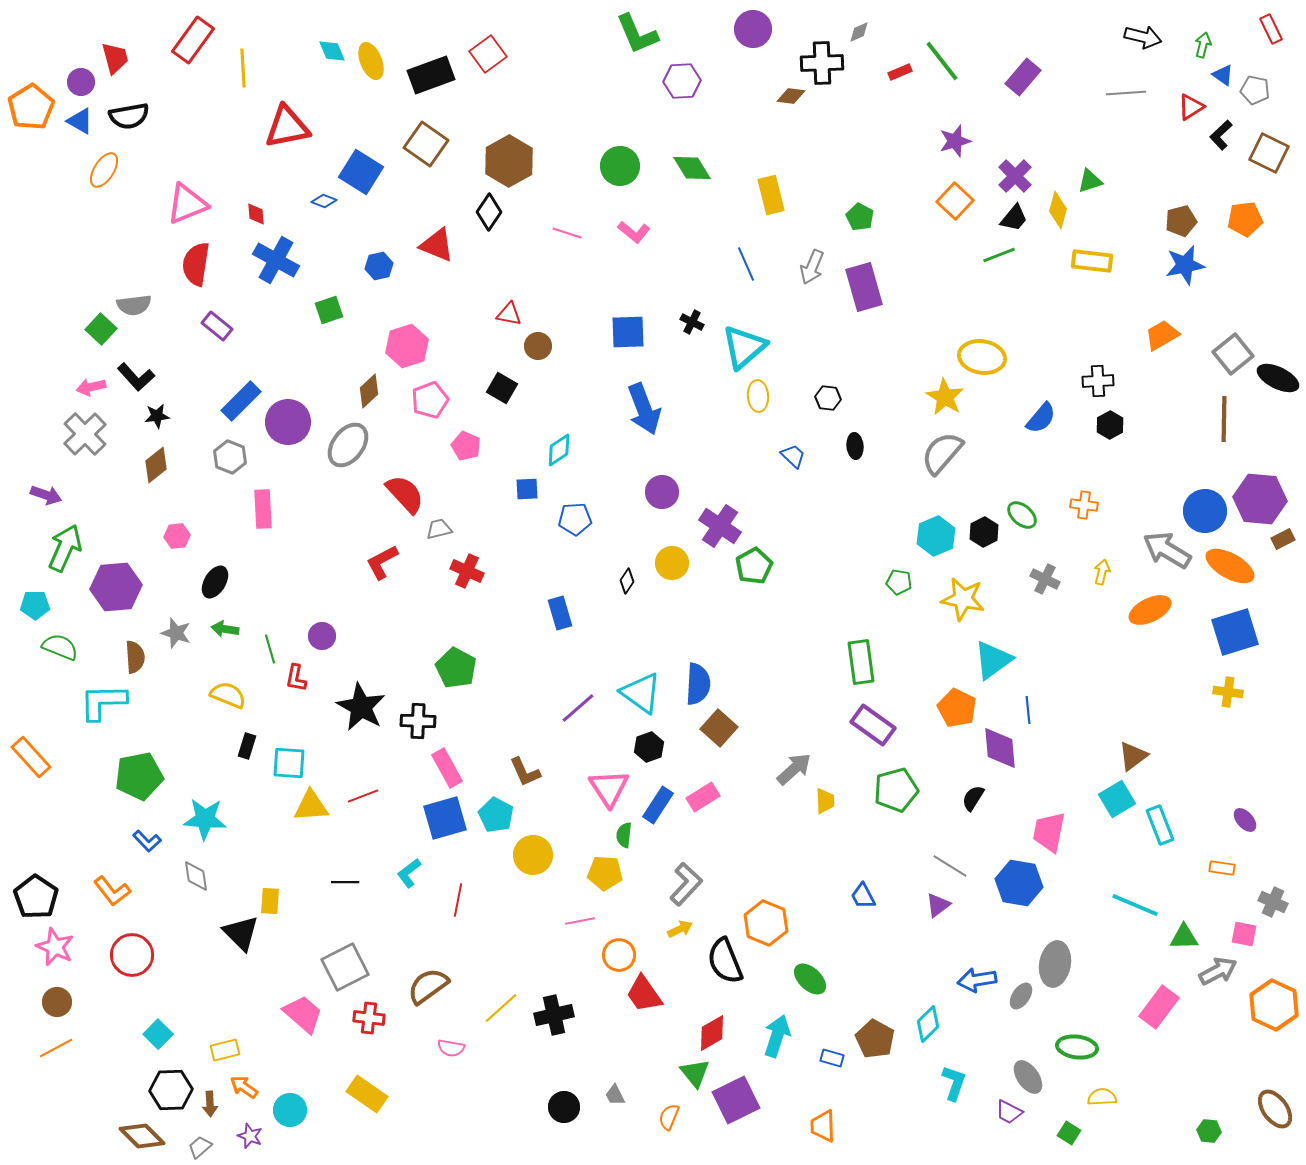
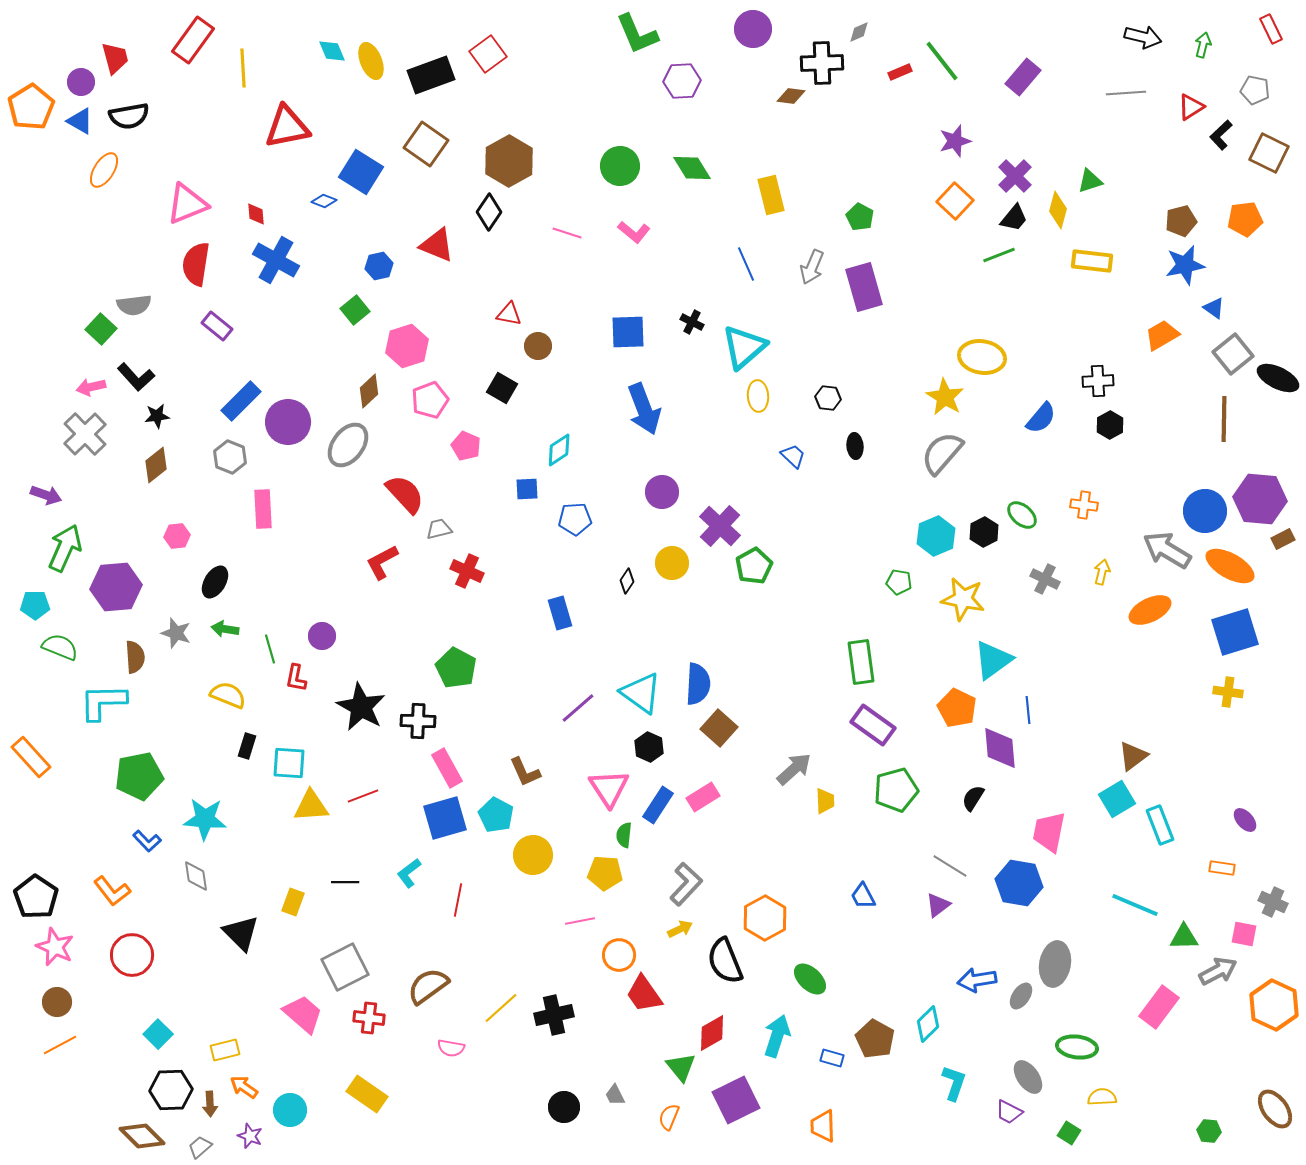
blue triangle at (1223, 75): moved 9 px left, 233 px down
green square at (329, 310): moved 26 px right; rotated 20 degrees counterclockwise
purple cross at (720, 526): rotated 9 degrees clockwise
black hexagon at (649, 747): rotated 16 degrees counterclockwise
yellow rectangle at (270, 901): moved 23 px right, 1 px down; rotated 16 degrees clockwise
orange hexagon at (766, 923): moved 1 px left, 5 px up; rotated 9 degrees clockwise
orange line at (56, 1048): moved 4 px right, 3 px up
green triangle at (695, 1073): moved 14 px left, 6 px up
